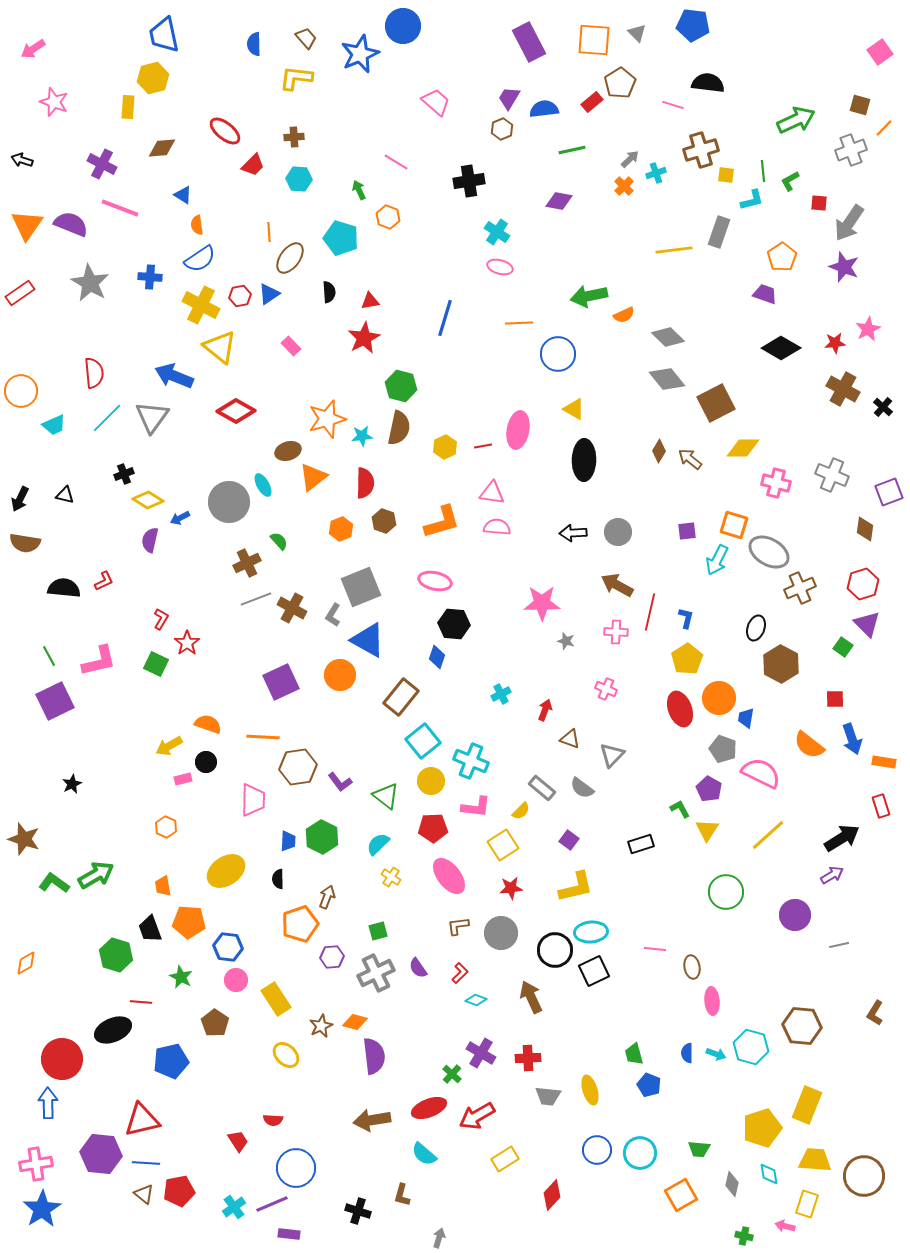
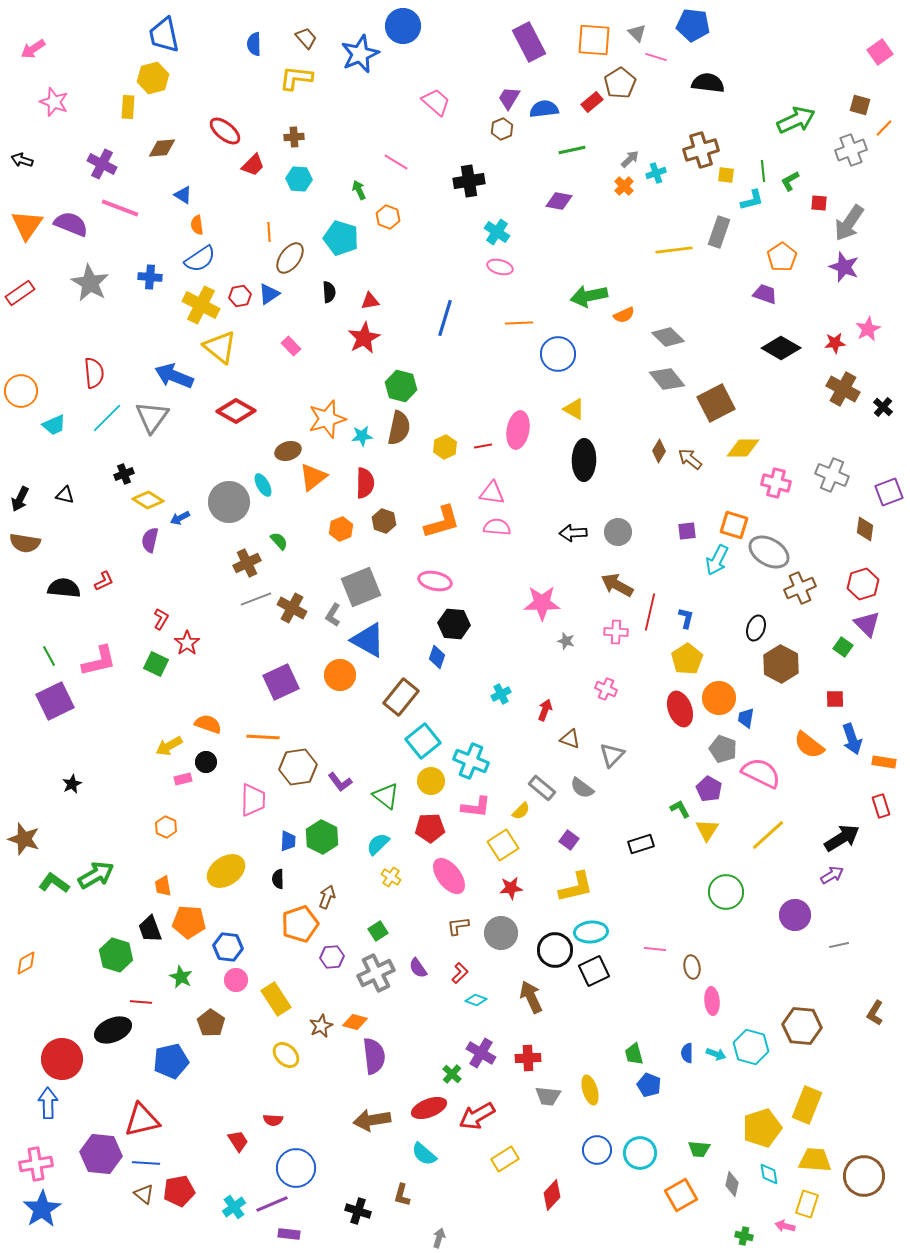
pink line at (673, 105): moved 17 px left, 48 px up
red pentagon at (433, 828): moved 3 px left
green square at (378, 931): rotated 18 degrees counterclockwise
brown pentagon at (215, 1023): moved 4 px left
